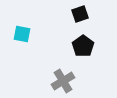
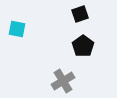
cyan square: moved 5 px left, 5 px up
